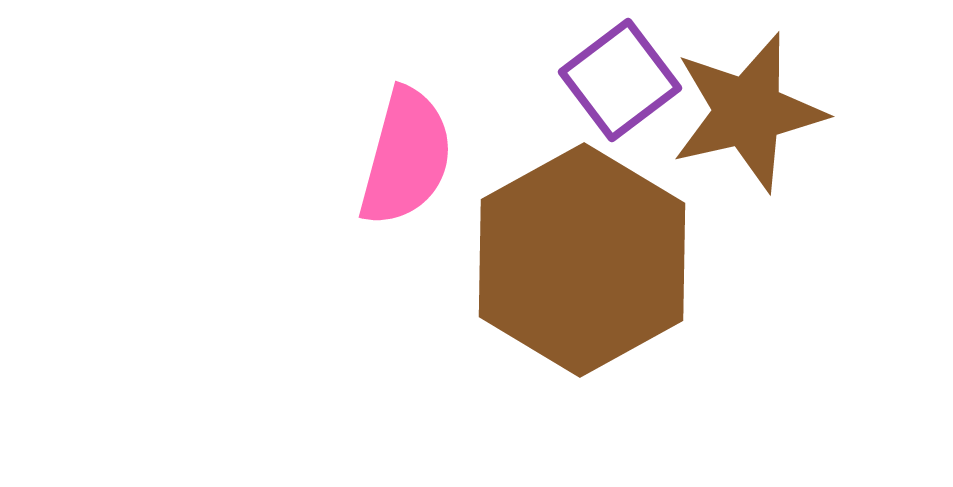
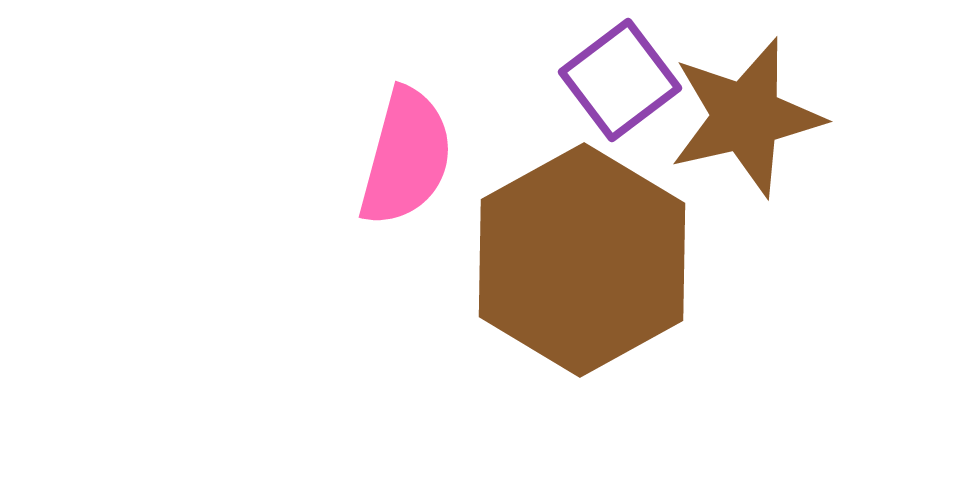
brown star: moved 2 px left, 5 px down
